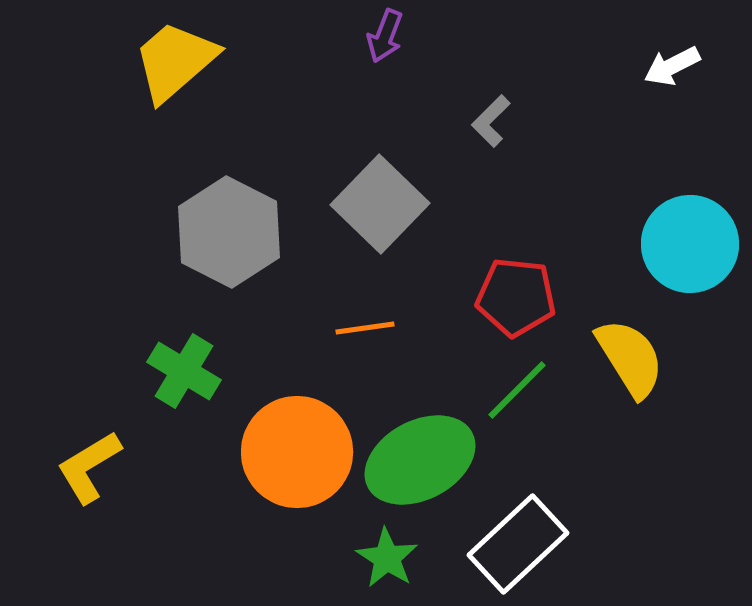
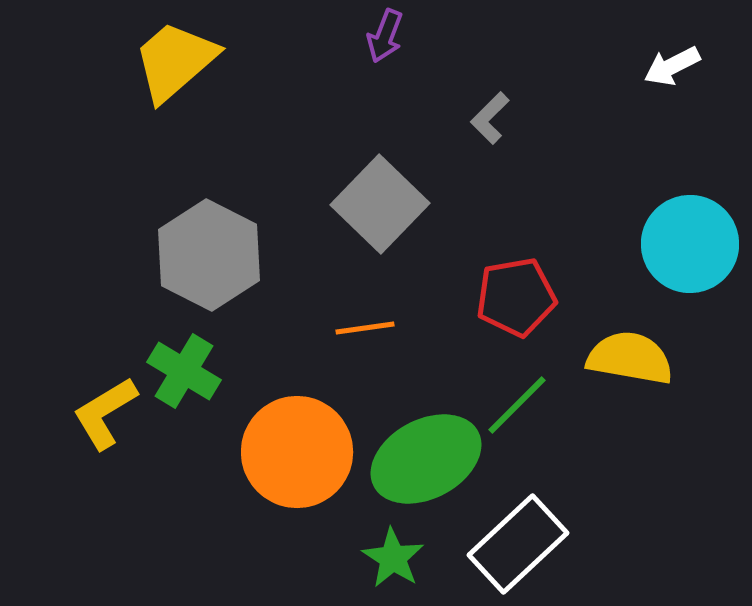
gray L-shape: moved 1 px left, 3 px up
gray hexagon: moved 20 px left, 23 px down
red pentagon: rotated 16 degrees counterclockwise
yellow semicircle: rotated 48 degrees counterclockwise
green line: moved 15 px down
green ellipse: moved 6 px right, 1 px up
yellow L-shape: moved 16 px right, 54 px up
green star: moved 6 px right
